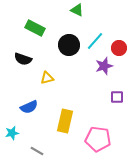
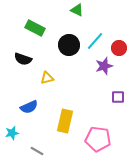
purple square: moved 1 px right
